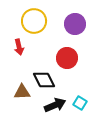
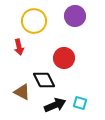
purple circle: moved 8 px up
red circle: moved 3 px left
brown triangle: rotated 30 degrees clockwise
cyan square: rotated 16 degrees counterclockwise
